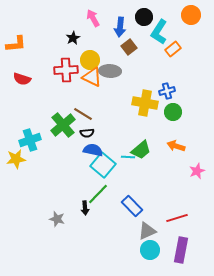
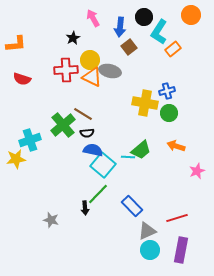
gray ellipse: rotated 10 degrees clockwise
green circle: moved 4 px left, 1 px down
gray star: moved 6 px left, 1 px down
